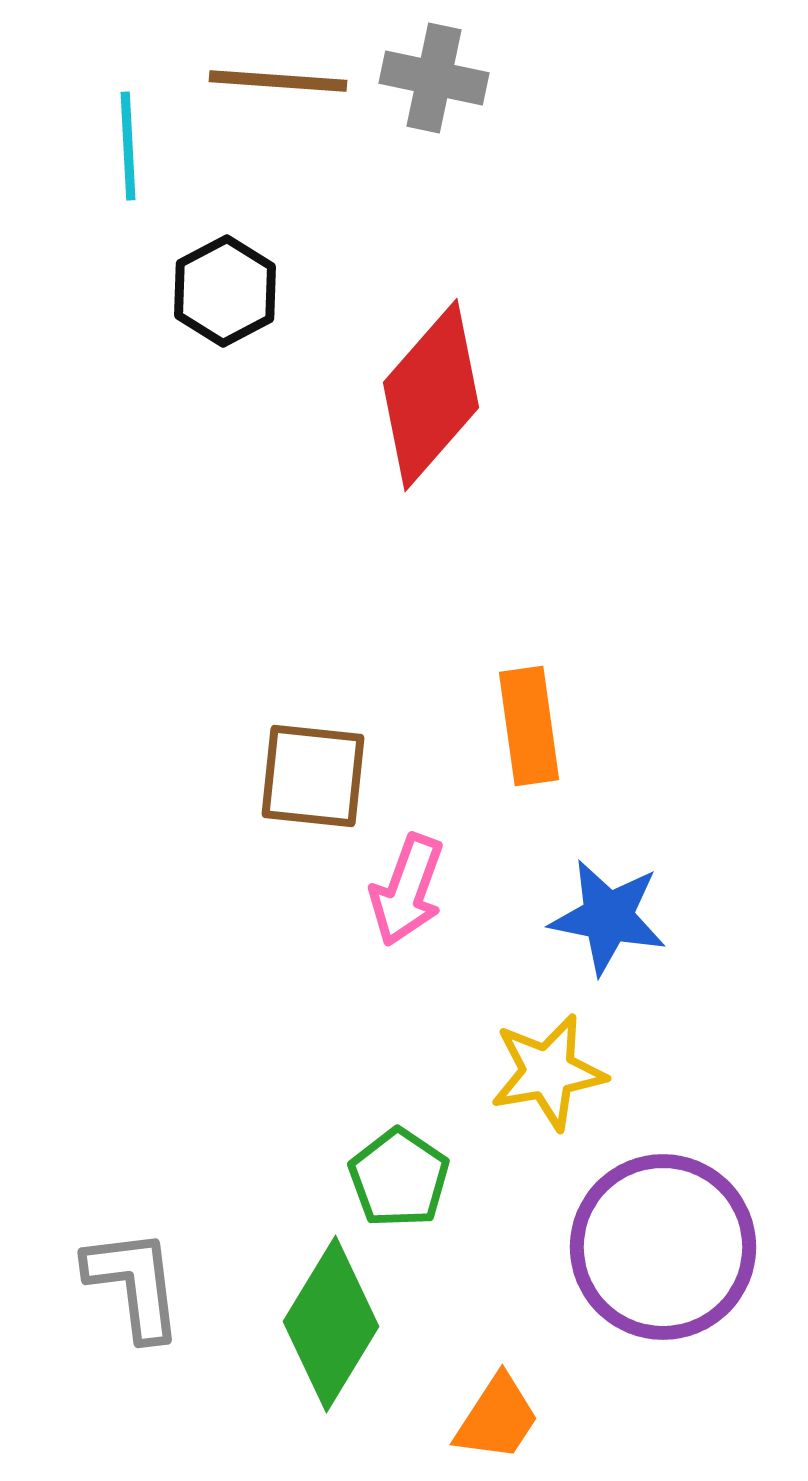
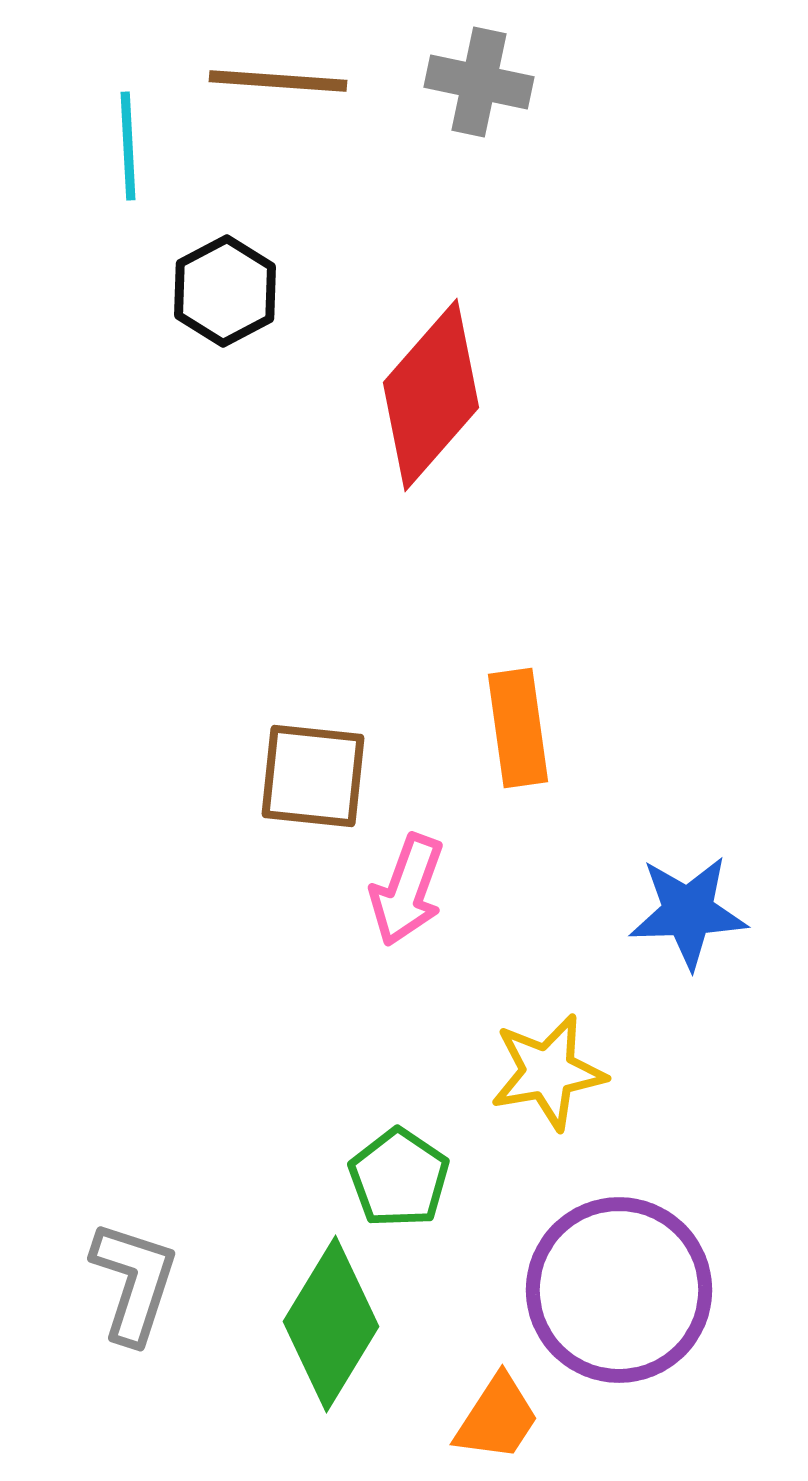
gray cross: moved 45 px right, 4 px down
orange rectangle: moved 11 px left, 2 px down
blue star: moved 80 px right, 5 px up; rotated 13 degrees counterclockwise
purple circle: moved 44 px left, 43 px down
gray L-shape: moved 2 px up; rotated 25 degrees clockwise
